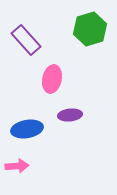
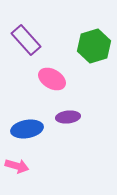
green hexagon: moved 4 px right, 17 px down
pink ellipse: rotated 72 degrees counterclockwise
purple ellipse: moved 2 px left, 2 px down
pink arrow: rotated 20 degrees clockwise
